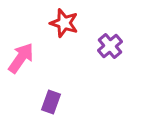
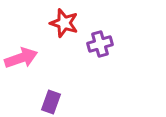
purple cross: moved 10 px left, 2 px up; rotated 25 degrees clockwise
pink arrow: rotated 36 degrees clockwise
